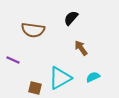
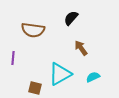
purple line: moved 2 px up; rotated 72 degrees clockwise
cyan triangle: moved 4 px up
